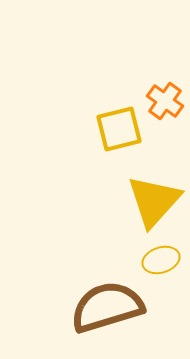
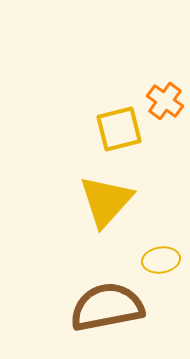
yellow triangle: moved 48 px left
yellow ellipse: rotated 9 degrees clockwise
brown semicircle: rotated 6 degrees clockwise
